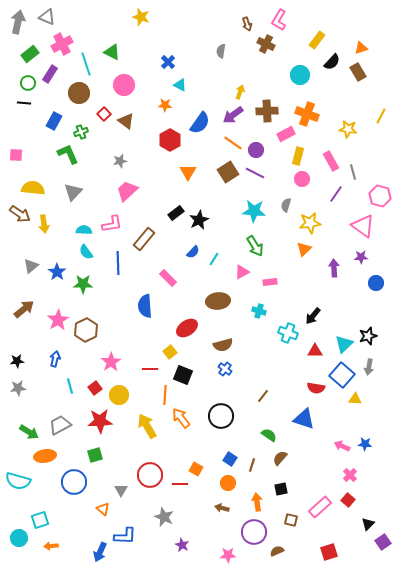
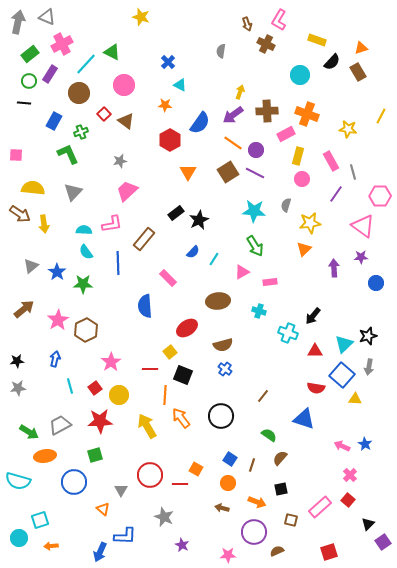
yellow rectangle at (317, 40): rotated 72 degrees clockwise
cyan line at (86, 64): rotated 60 degrees clockwise
green circle at (28, 83): moved 1 px right, 2 px up
pink hexagon at (380, 196): rotated 15 degrees counterclockwise
blue star at (365, 444): rotated 24 degrees clockwise
orange arrow at (257, 502): rotated 120 degrees clockwise
